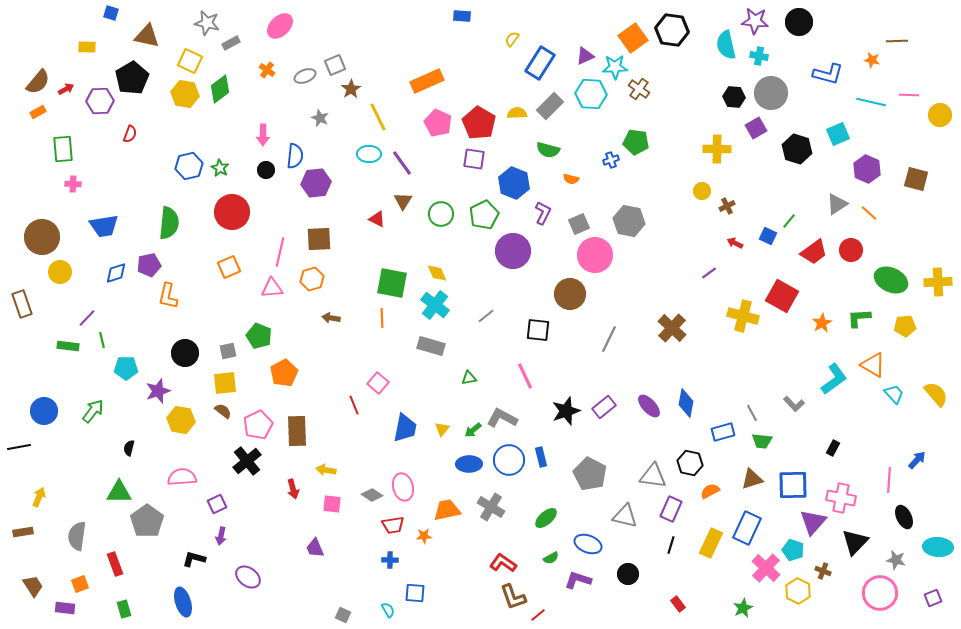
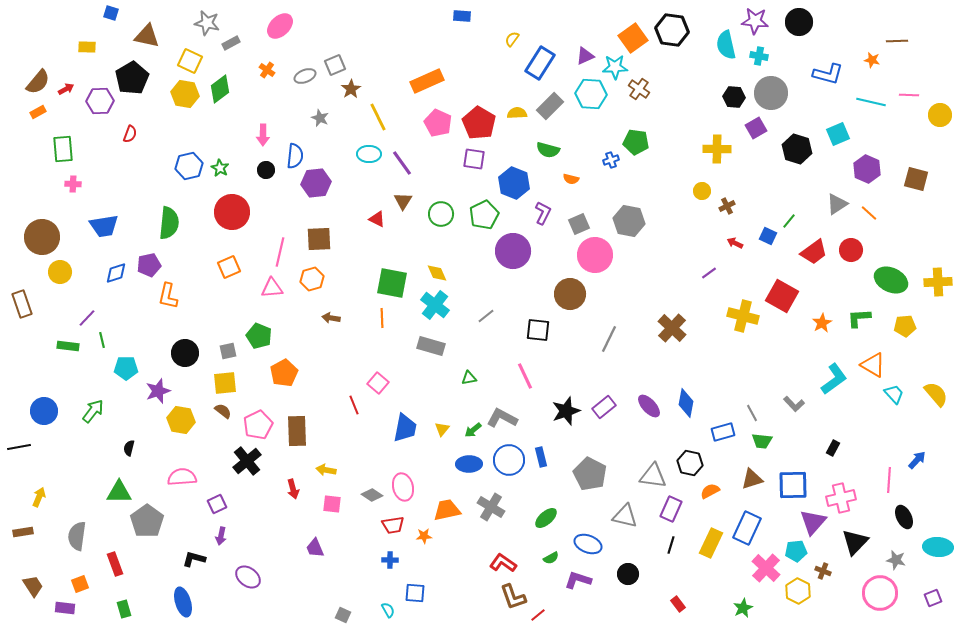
pink cross at (841, 498): rotated 24 degrees counterclockwise
cyan pentagon at (793, 550): moved 3 px right, 1 px down; rotated 25 degrees counterclockwise
